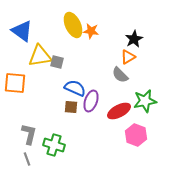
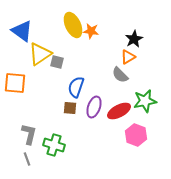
yellow triangle: moved 2 px up; rotated 25 degrees counterclockwise
blue semicircle: moved 1 px right, 1 px up; rotated 95 degrees counterclockwise
purple ellipse: moved 3 px right, 6 px down
brown square: moved 1 px left, 1 px down
